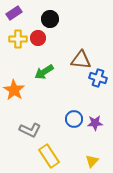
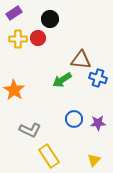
green arrow: moved 18 px right, 8 px down
purple star: moved 3 px right
yellow triangle: moved 2 px right, 1 px up
